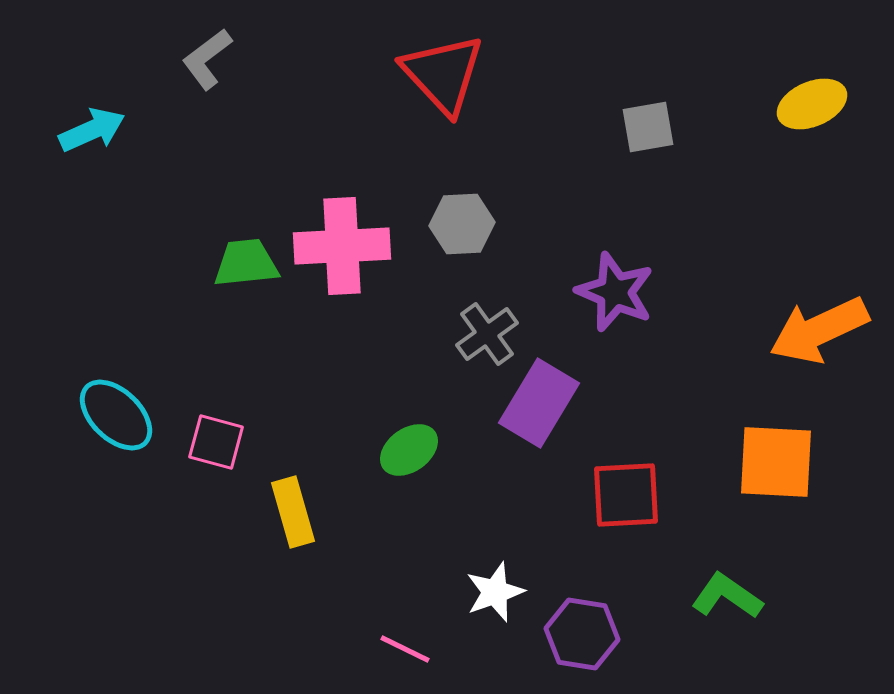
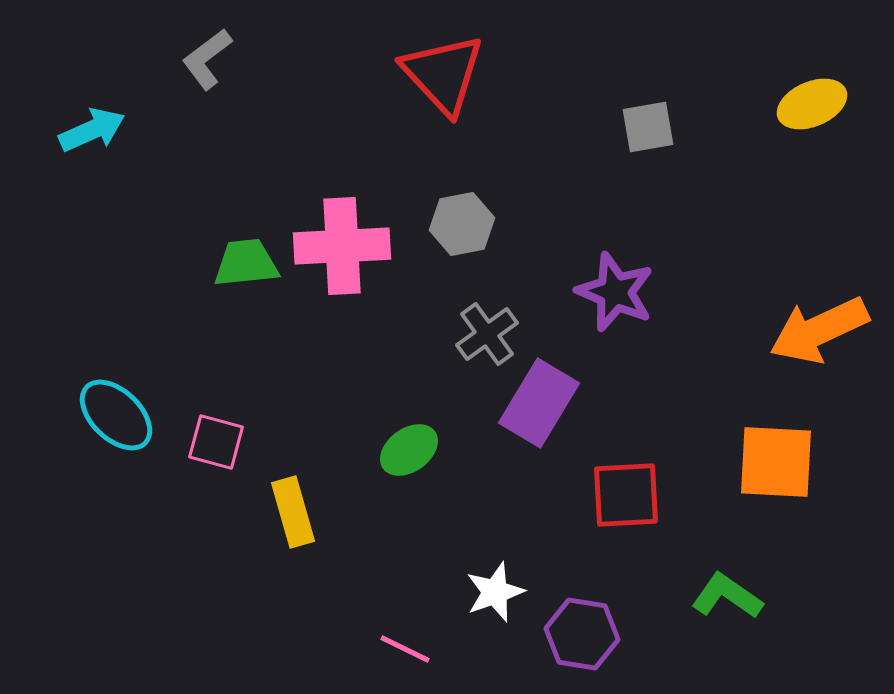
gray hexagon: rotated 8 degrees counterclockwise
